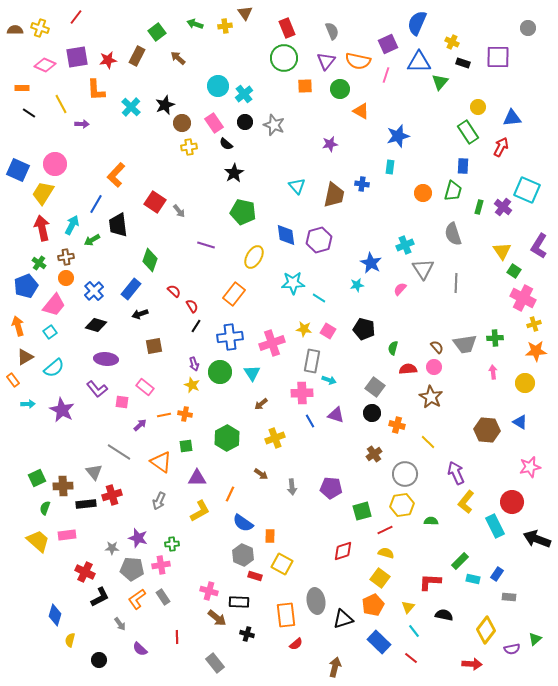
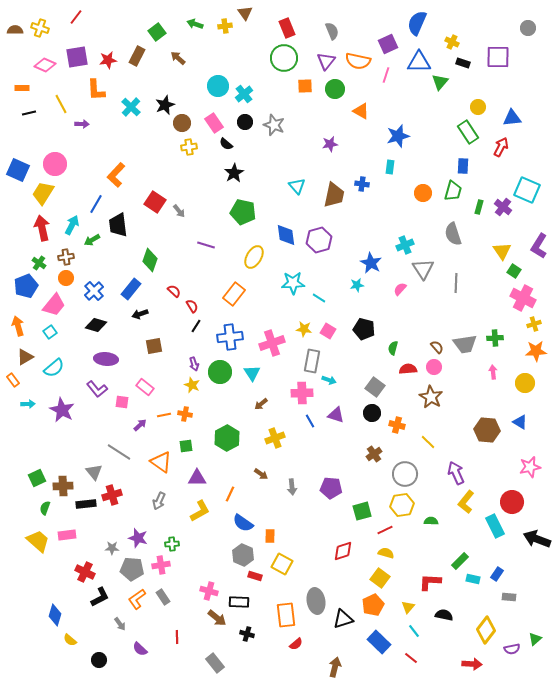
green circle at (340, 89): moved 5 px left
black line at (29, 113): rotated 48 degrees counterclockwise
yellow semicircle at (70, 640): rotated 64 degrees counterclockwise
